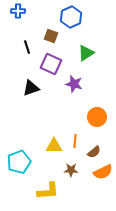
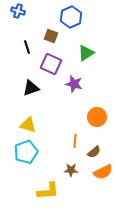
blue cross: rotated 16 degrees clockwise
yellow triangle: moved 26 px left, 21 px up; rotated 18 degrees clockwise
cyan pentagon: moved 7 px right, 10 px up
